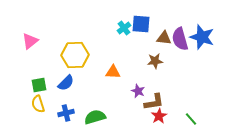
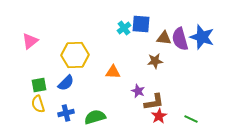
green line: rotated 24 degrees counterclockwise
